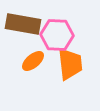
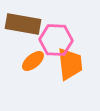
pink hexagon: moved 1 px left, 5 px down
